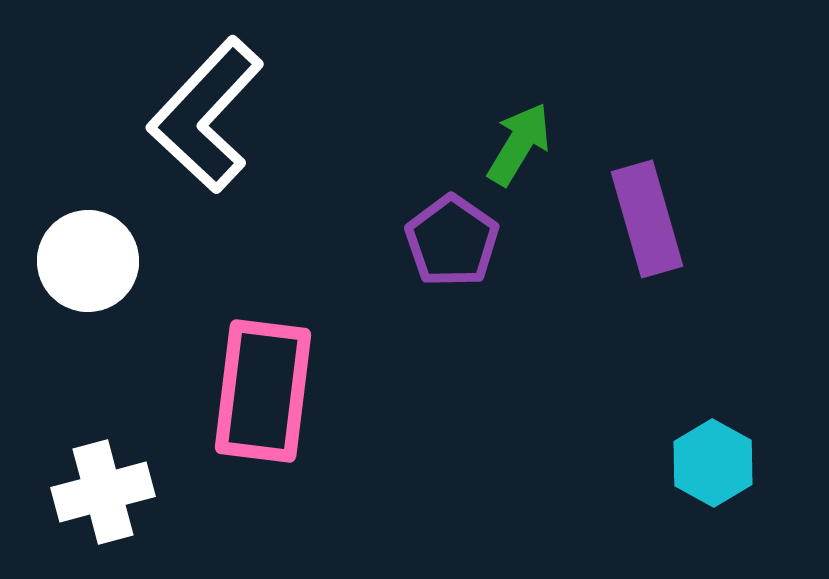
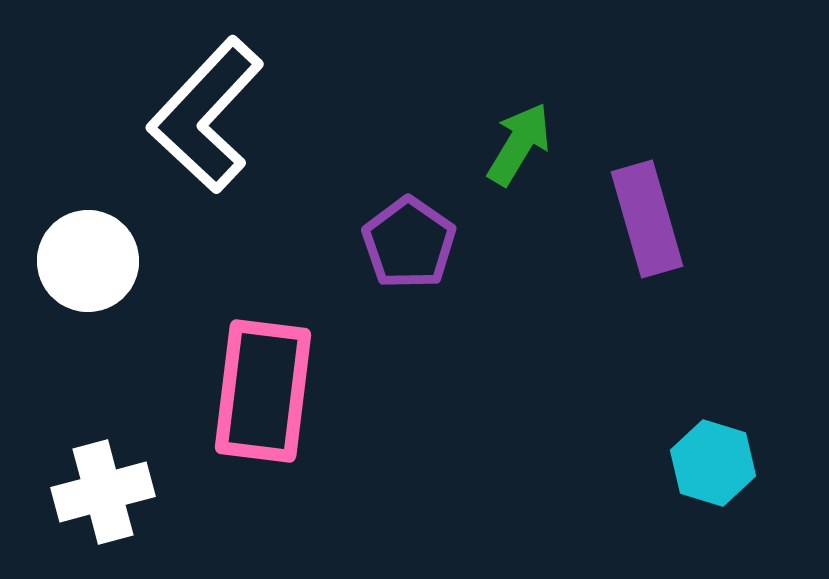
purple pentagon: moved 43 px left, 2 px down
cyan hexagon: rotated 12 degrees counterclockwise
